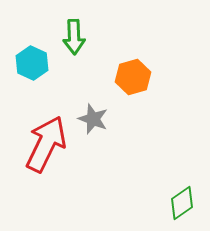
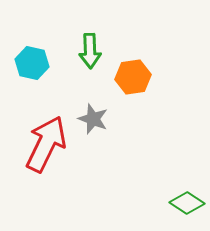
green arrow: moved 16 px right, 14 px down
cyan hexagon: rotated 12 degrees counterclockwise
orange hexagon: rotated 8 degrees clockwise
green diamond: moved 5 px right; rotated 68 degrees clockwise
